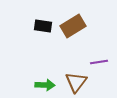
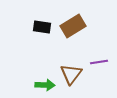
black rectangle: moved 1 px left, 1 px down
brown triangle: moved 5 px left, 8 px up
